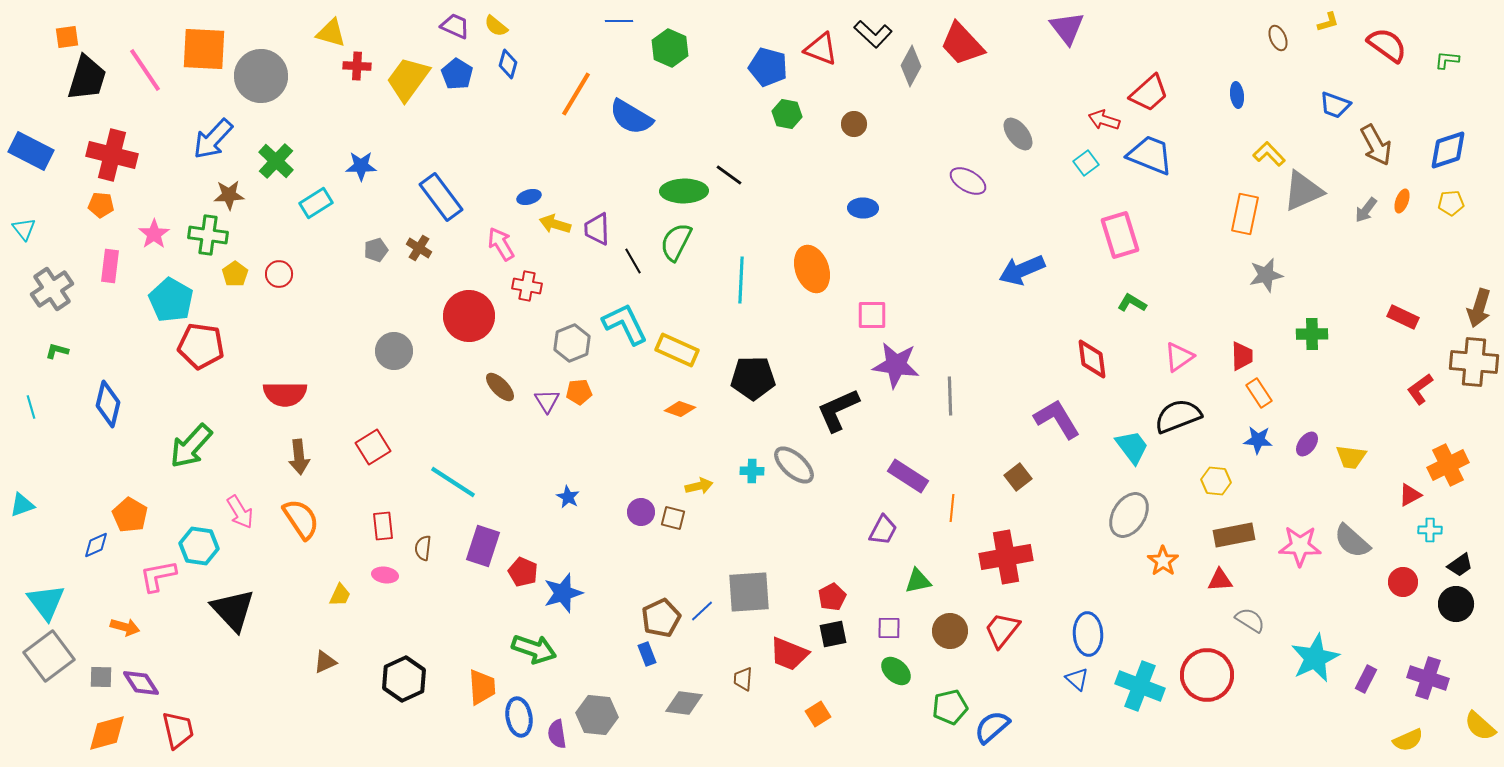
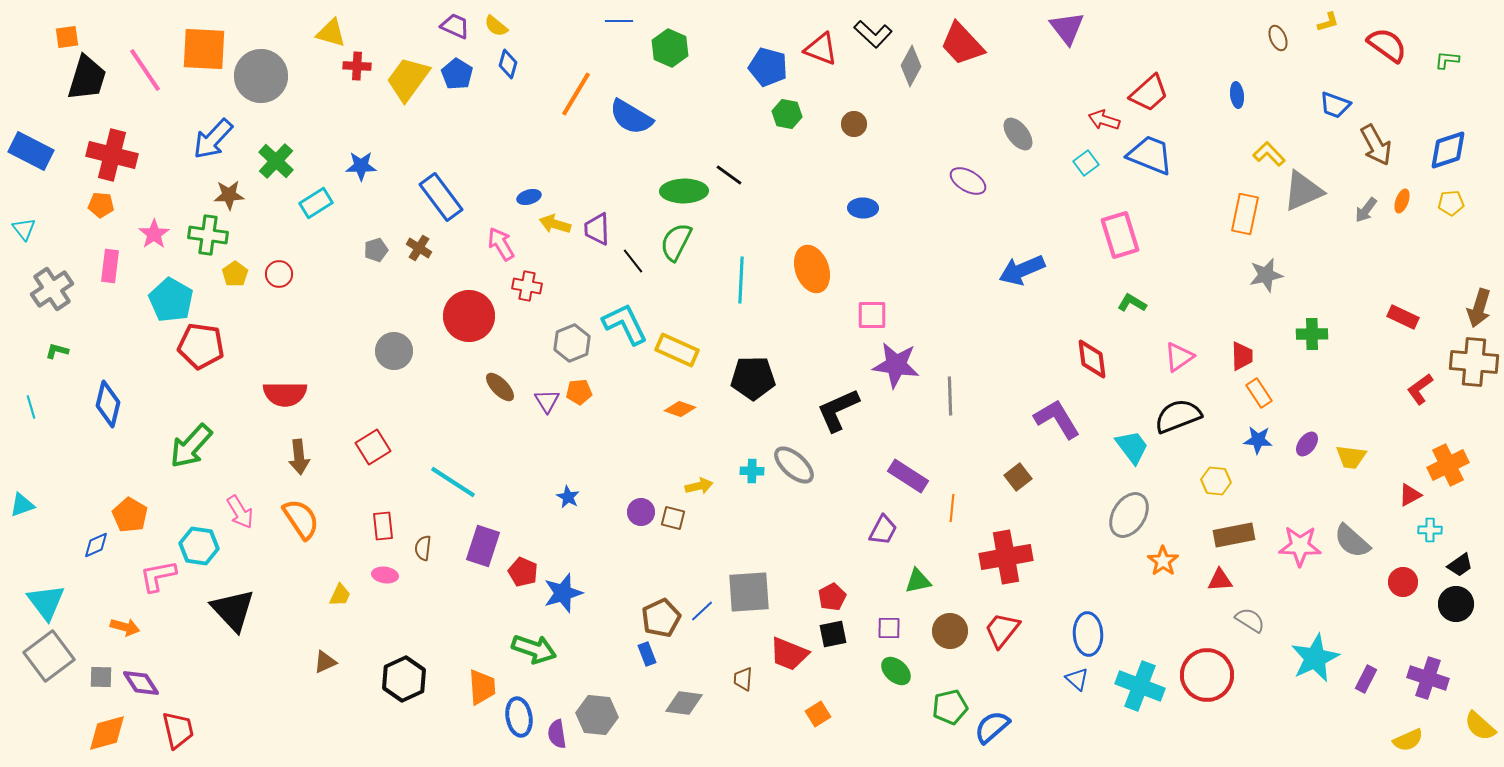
black line at (633, 261): rotated 8 degrees counterclockwise
